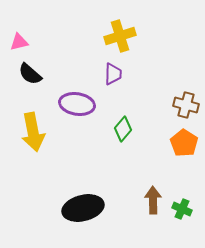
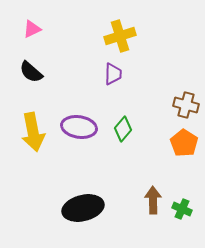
pink triangle: moved 13 px right, 13 px up; rotated 12 degrees counterclockwise
black semicircle: moved 1 px right, 2 px up
purple ellipse: moved 2 px right, 23 px down
